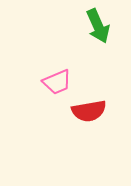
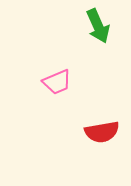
red semicircle: moved 13 px right, 21 px down
